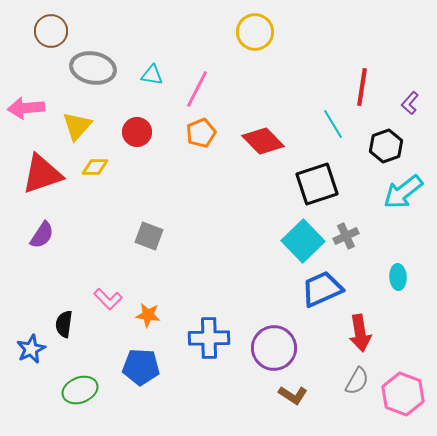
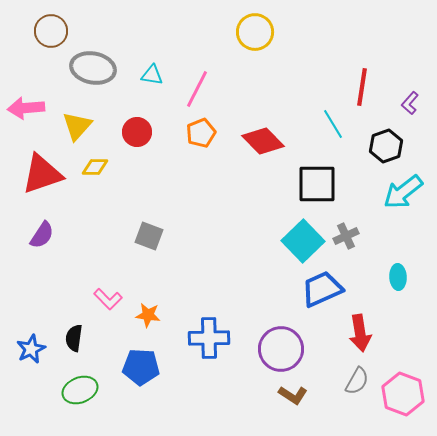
black square: rotated 18 degrees clockwise
black semicircle: moved 10 px right, 14 px down
purple circle: moved 7 px right, 1 px down
